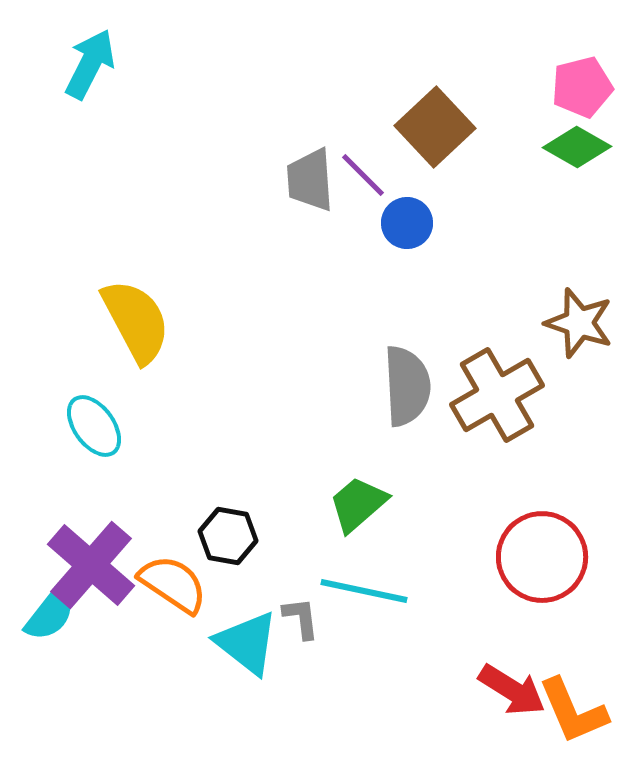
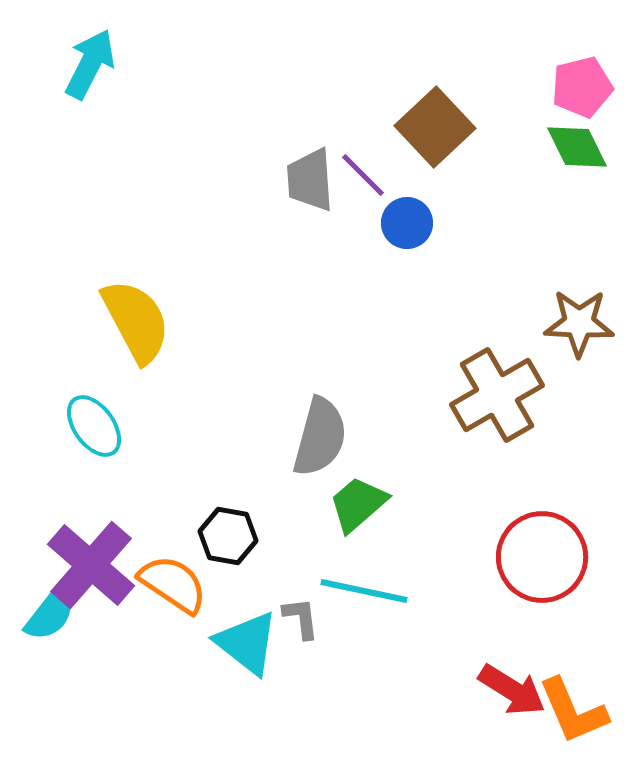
green diamond: rotated 34 degrees clockwise
brown star: rotated 16 degrees counterclockwise
gray semicircle: moved 87 px left, 51 px down; rotated 18 degrees clockwise
